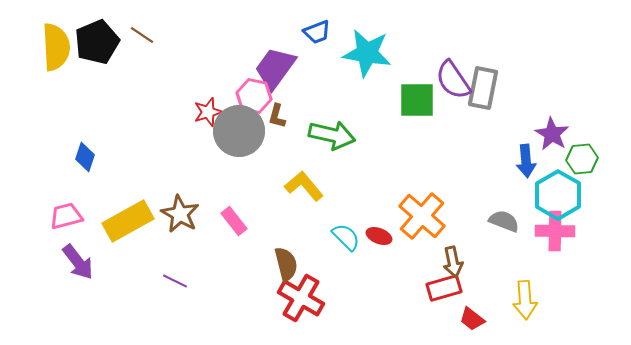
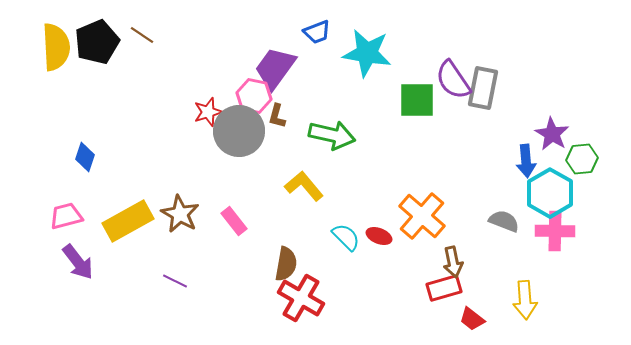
cyan hexagon: moved 8 px left, 2 px up
brown semicircle: rotated 24 degrees clockwise
